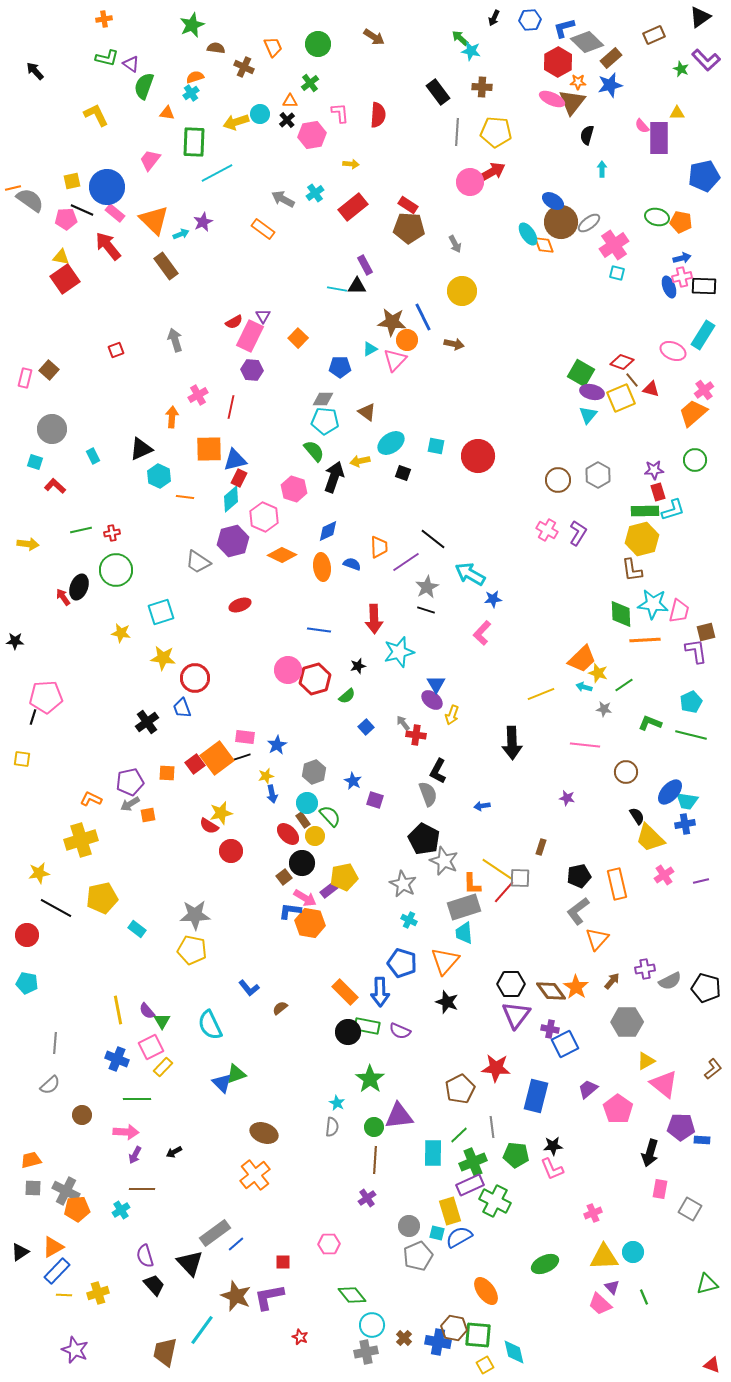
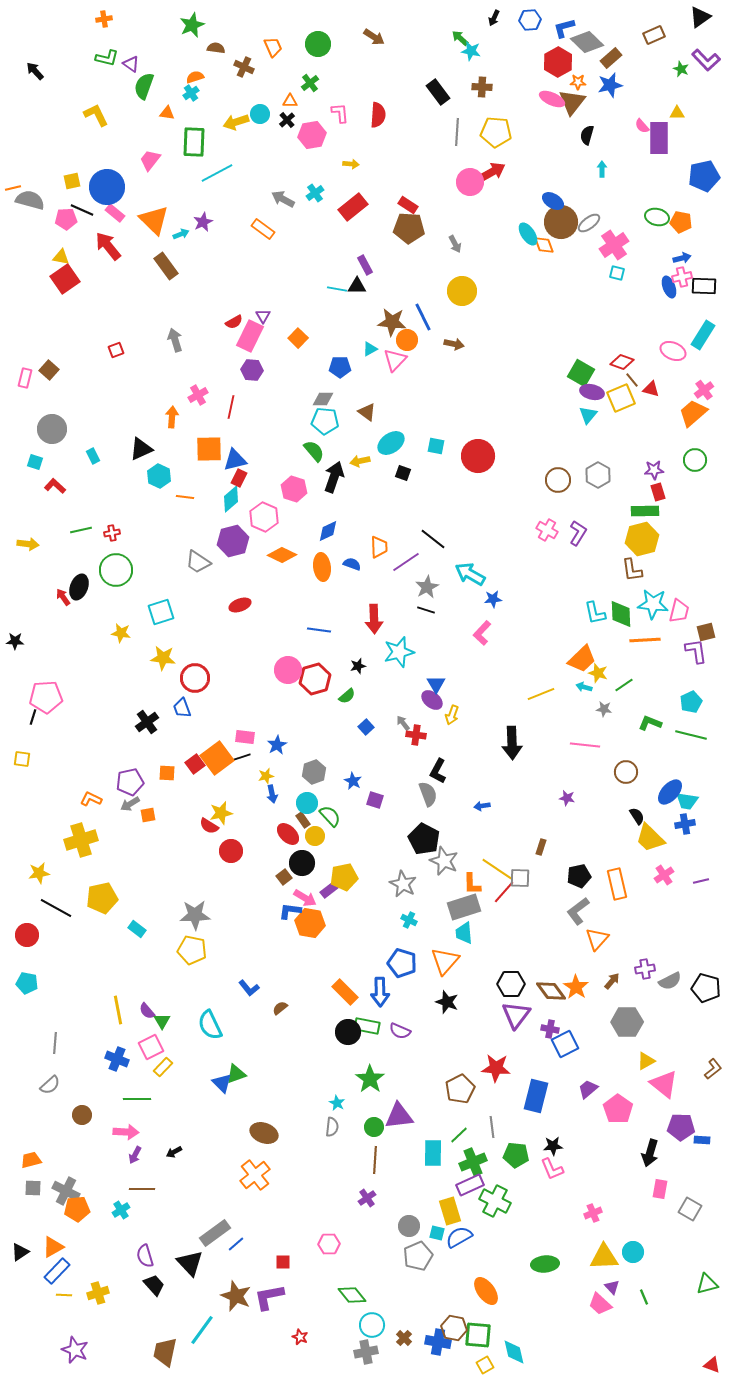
gray semicircle at (30, 200): rotated 20 degrees counterclockwise
cyan L-shape at (673, 510): moved 78 px left, 103 px down; rotated 95 degrees clockwise
green ellipse at (545, 1264): rotated 20 degrees clockwise
